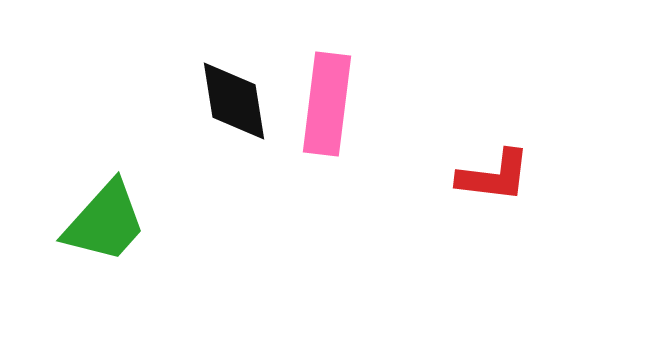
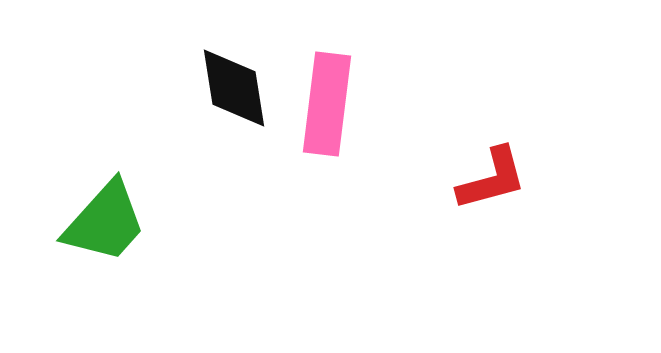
black diamond: moved 13 px up
red L-shape: moved 2 px left, 3 px down; rotated 22 degrees counterclockwise
